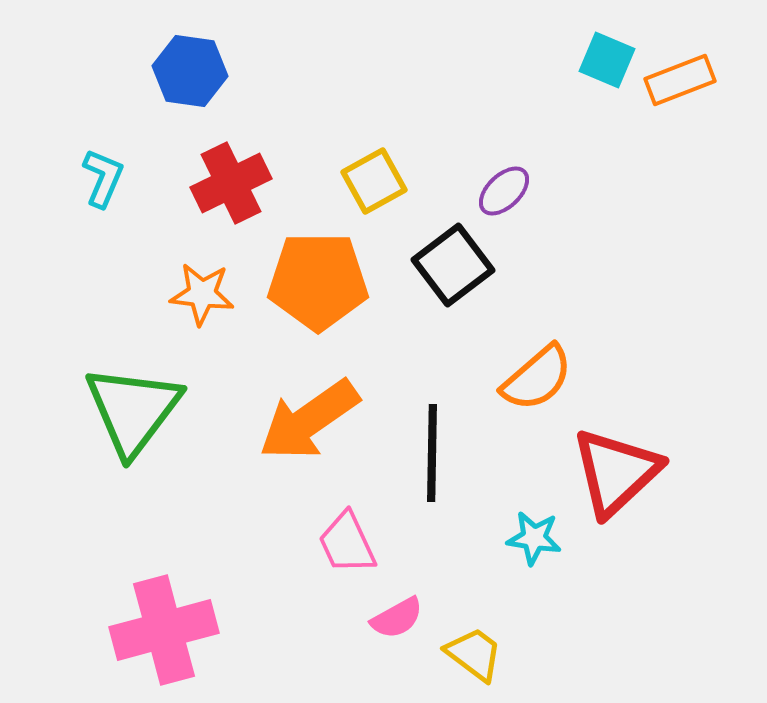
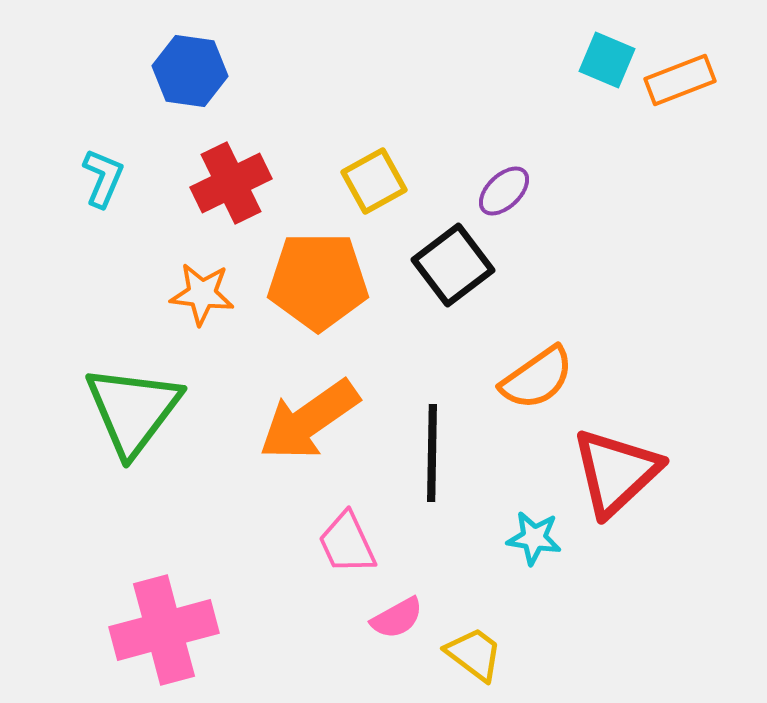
orange semicircle: rotated 6 degrees clockwise
